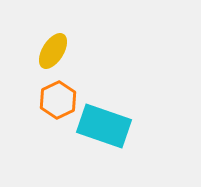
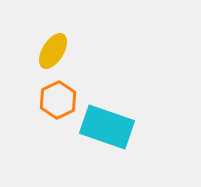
cyan rectangle: moved 3 px right, 1 px down
